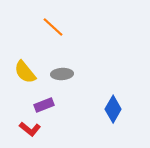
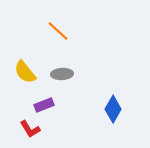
orange line: moved 5 px right, 4 px down
red L-shape: rotated 20 degrees clockwise
